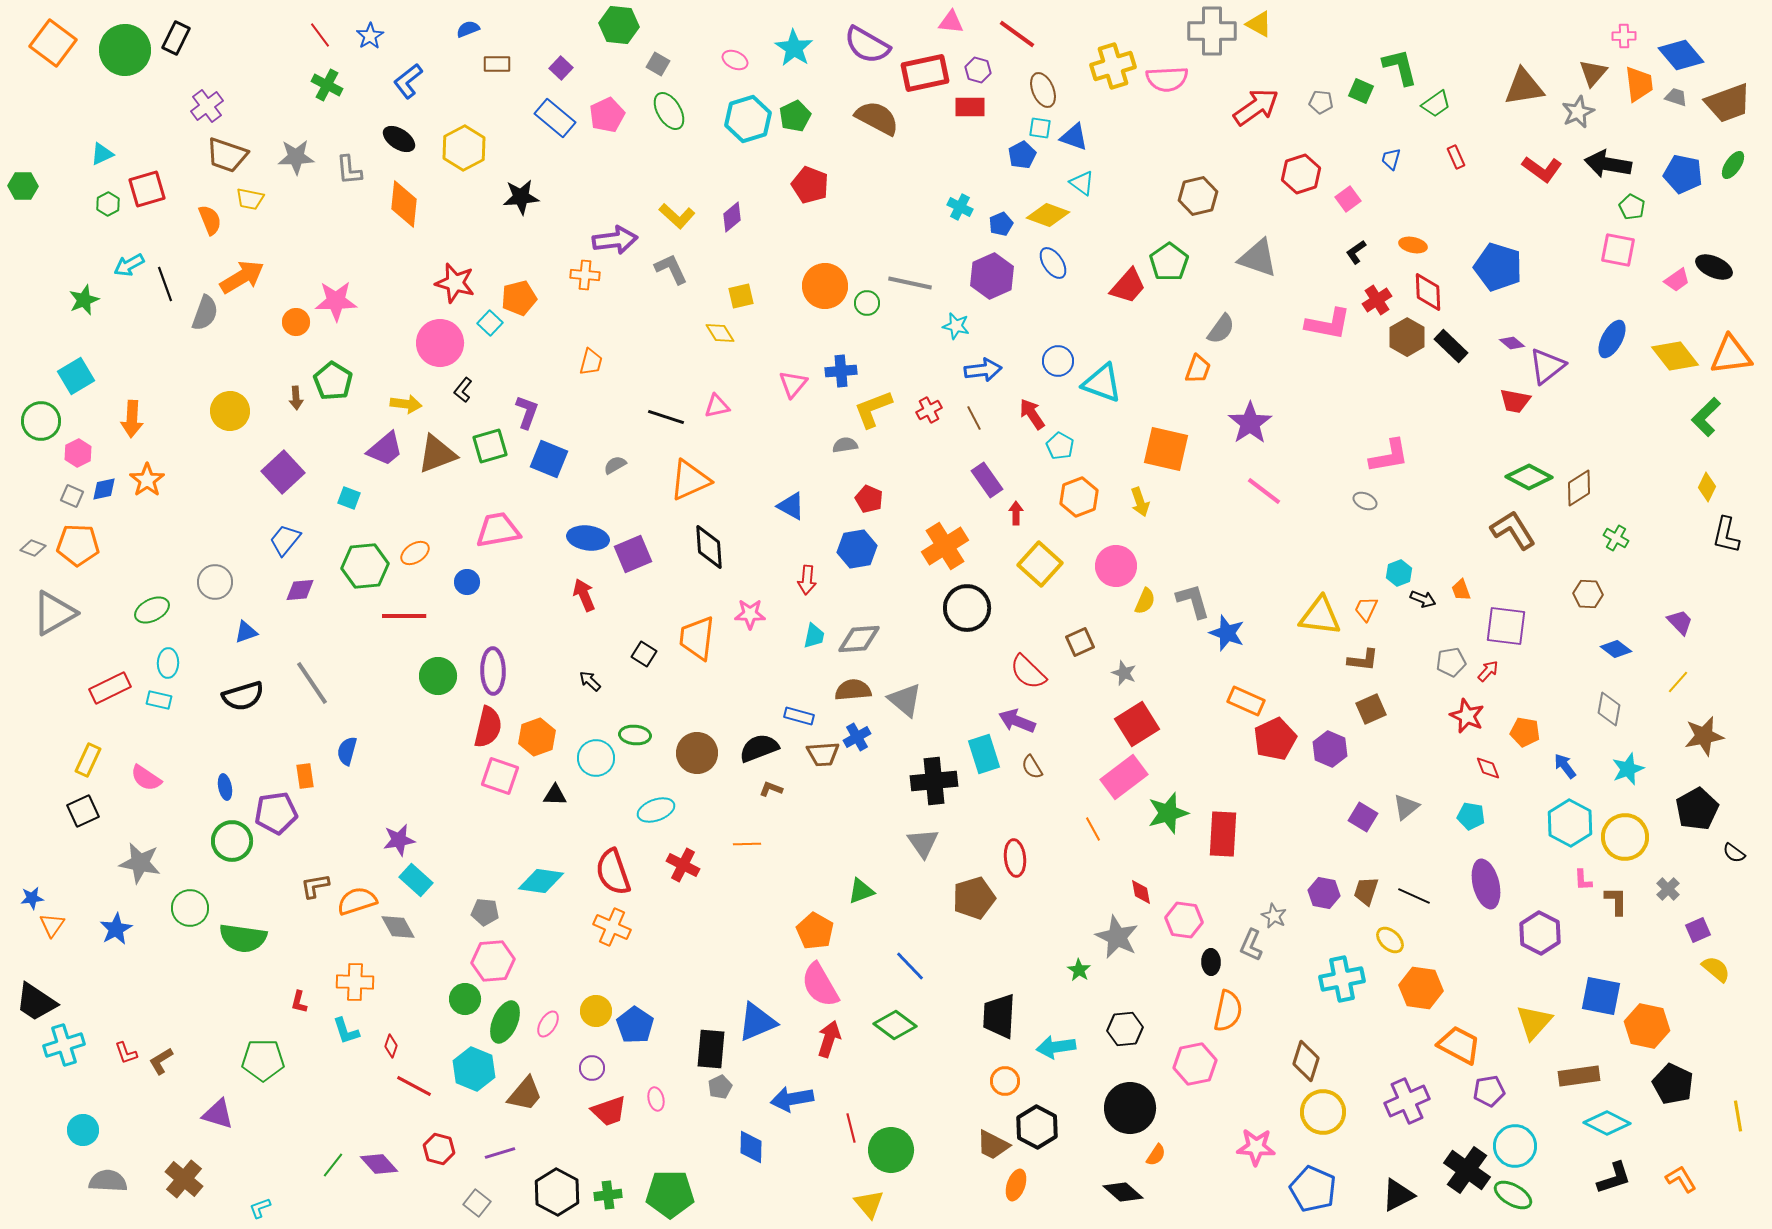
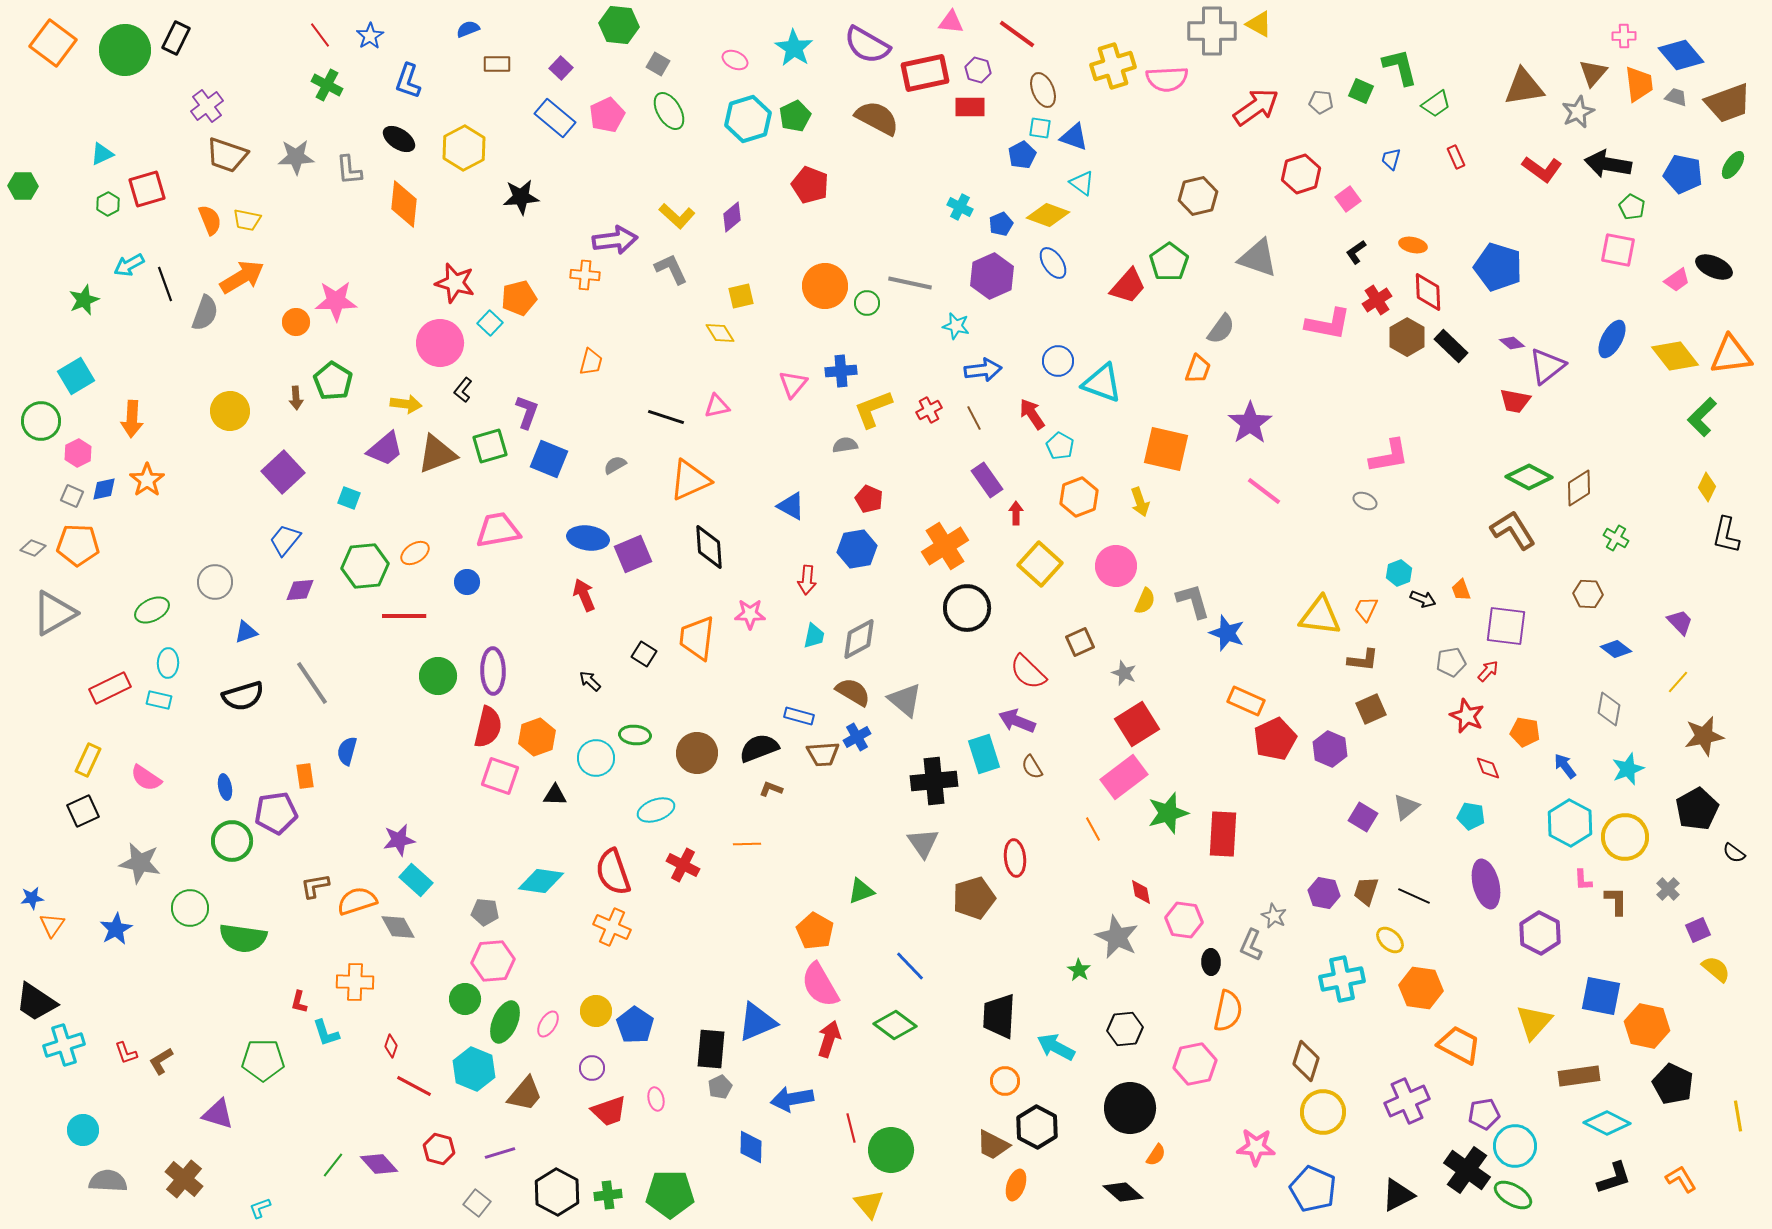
blue L-shape at (408, 81): rotated 33 degrees counterclockwise
yellow trapezoid at (250, 199): moved 3 px left, 21 px down
green L-shape at (1706, 417): moved 4 px left
gray diamond at (859, 639): rotated 24 degrees counterclockwise
brown semicircle at (853, 690): moved 2 px down; rotated 36 degrees clockwise
cyan L-shape at (346, 1031): moved 20 px left, 2 px down
cyan arrow at (1056, 1047): rotated 36 degrees clockwise
purple pentagon at (1489, 1091): moved 5 px left, 23 px down
